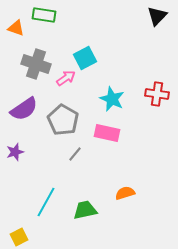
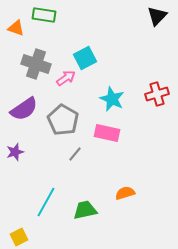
red cross: rotated 25 degrees counterclockwise
